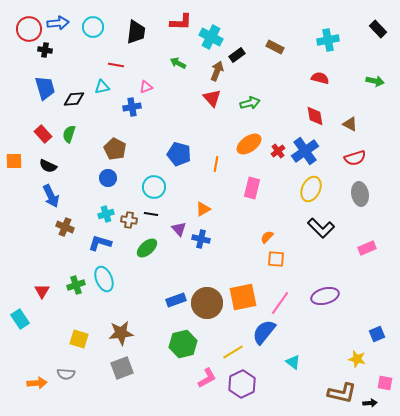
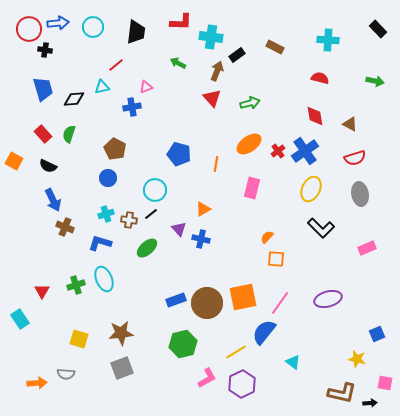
cyan cross at (211, 37): rotated 20 degrees counterclockwise
cyan cross at (328, 40): rotated 15 degrees clockwise
red line at (116, 65): rotated 49 degrees counterclockwise
blue trapezoid at (45, 88): moved 2 px left, 1 px down
orange square at (14, 161): rotated 30 degrees clockwise
cyan circle at (154, 187): moved 1 px right, 3 px down
blue arrow at (51, 196): moved 2 px right, 4 px down
black line at (151, 214): rotated 48 degrees counterclockwise
purple ellipse at (325, 296): moved 3 px right, 3 px down
yellow line at (233, 352): moved 3 px right
